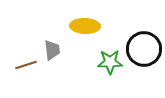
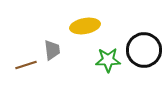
yellow ellipse: rotated 12 degrees counterclockwise
black circle: moved 1 px down
green star: moved 2 px left, 2 px up
